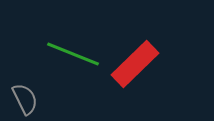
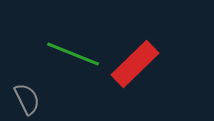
gray semicircle: moved 2 px right
